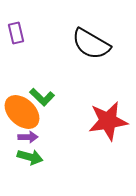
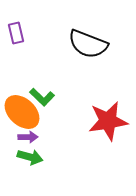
black semicircle: moved 3 px left; rotated 9 degrees counterclockwise
